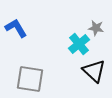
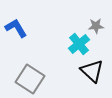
gray star: moved 2 px up; rotated 14 degrees counterclockwise
black triangle: moved 2 px left
gray square: rotated 24 degrees clockwise
